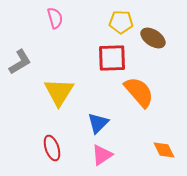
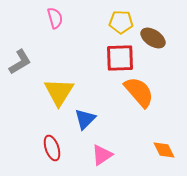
red square: moved 8 px right
blue triangle: moved 13 px left, 4 px up
